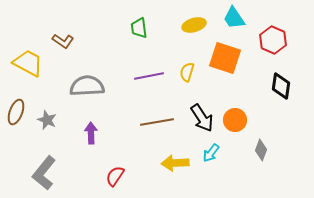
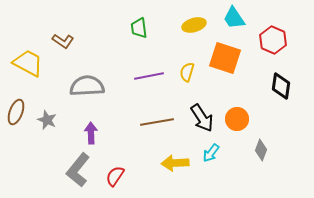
orange circle: moved 2 px right, 1 px up
gray L-shape: moved 34 px right, 3 px up
